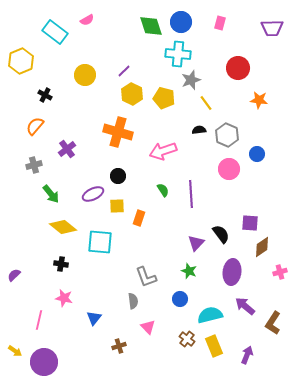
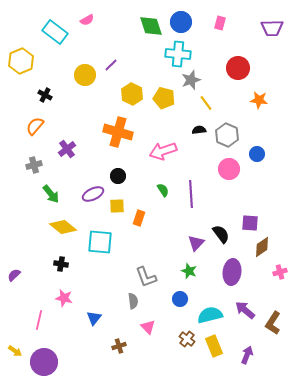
purple line at (124, 71): moved 13 px left, 6 px up
purple arrow at (245, 306): moved 4 px down
